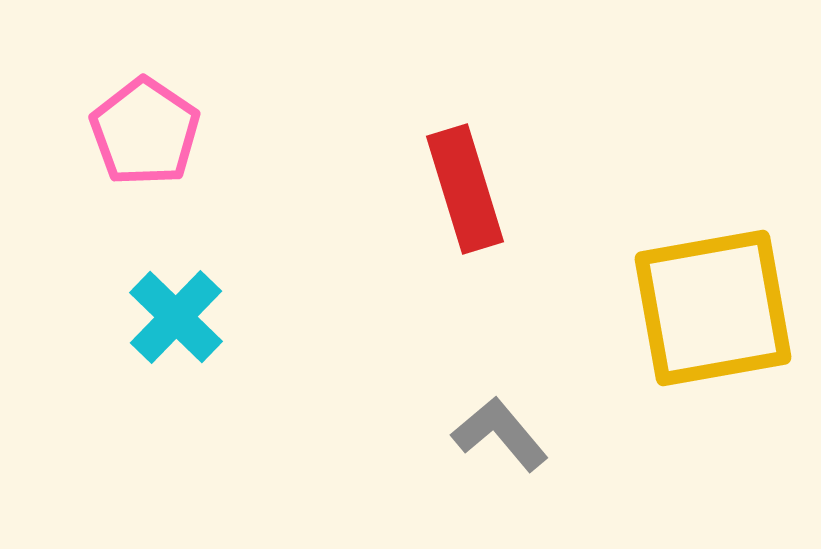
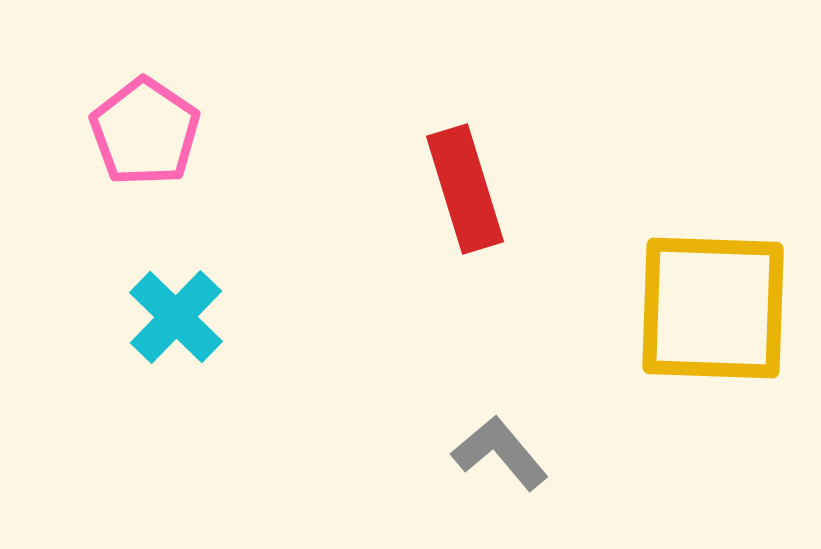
yellow square: rotated 12 degrees clockwise
gray L-shape: moved 19 px down
